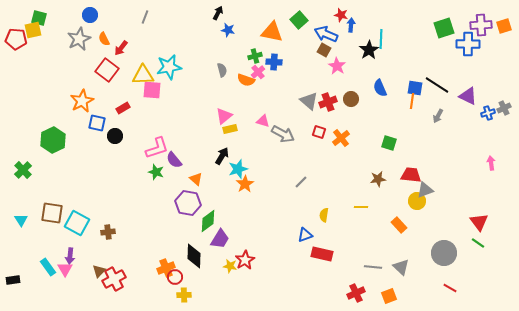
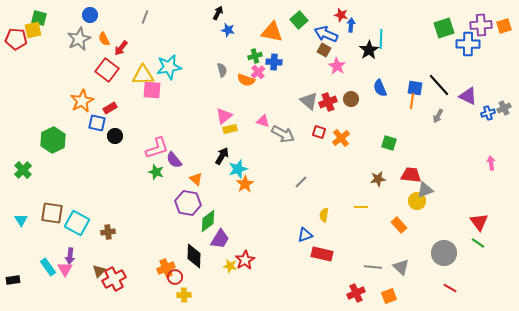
black line at (437, 85): moved 2 px right; rotated 15 degrees clockwise
red rectangle at (123, 108): moved 13 px left
